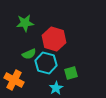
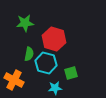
green semicircle: rotated 56 degrees counterclockwise
cyan star: moved 1 px left; rotated 24 degrees clockwise
